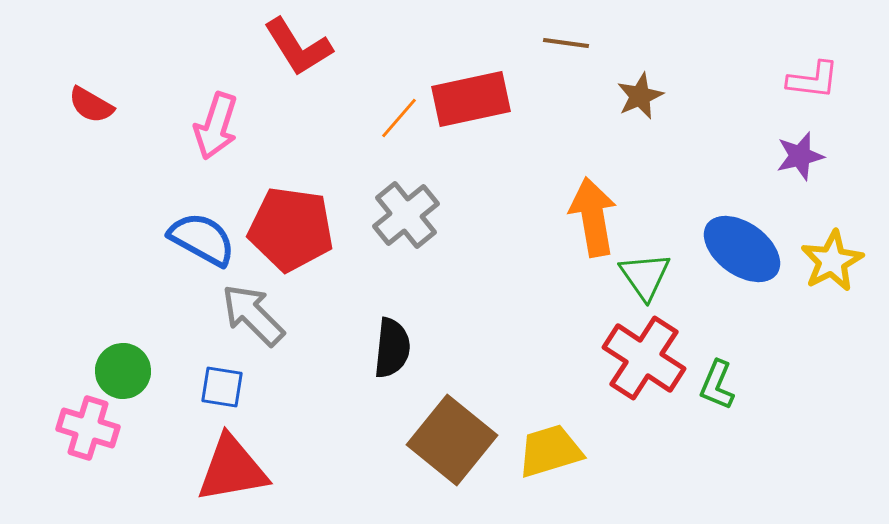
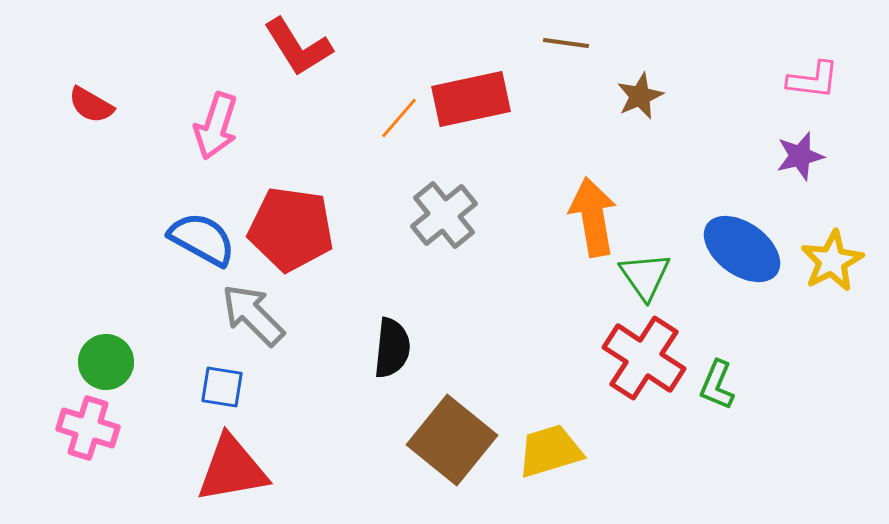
gray cross: moved 38 px right
green circle: moved 17 px left, 9 px up
